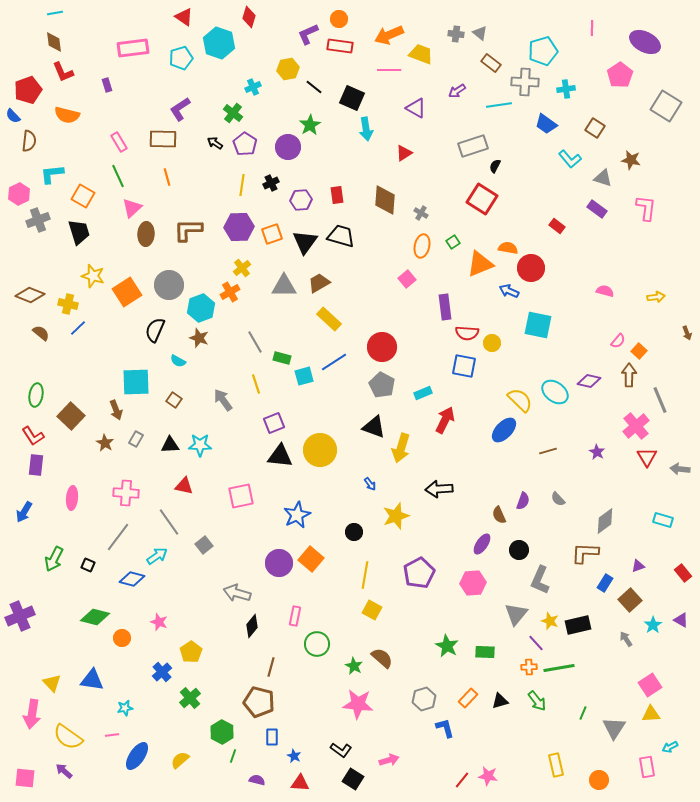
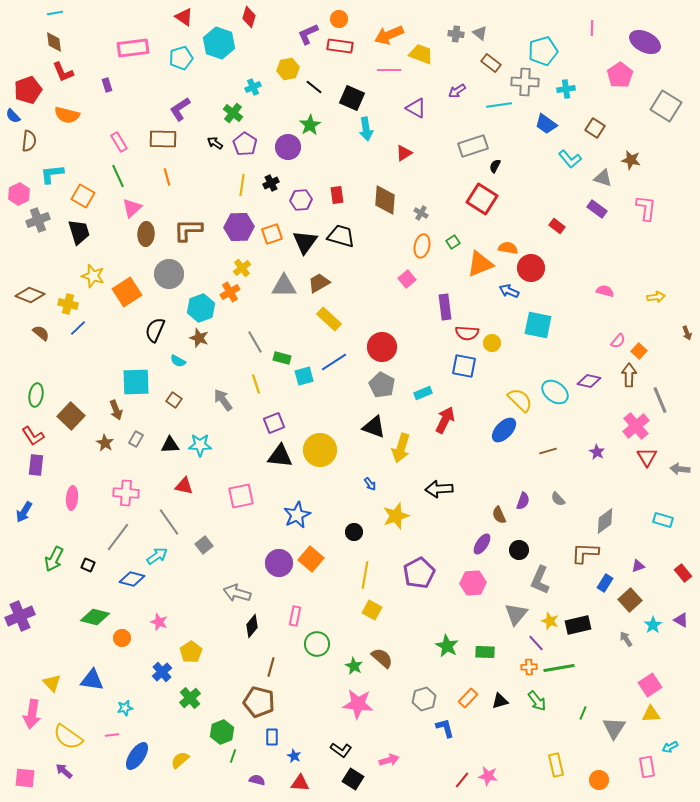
gray circle at (169, 285): moved 11 px up
green hexagon at (222, 732): rotated 10 degrees clockwise
